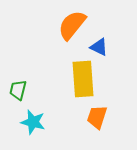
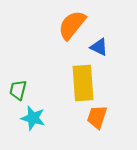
yellow rectangle: moved 4 px down
cyan star: moved 4 px up
